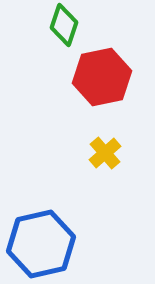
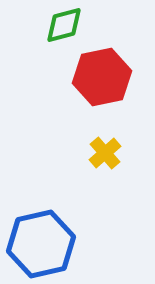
green diamond: rotated 57 degrees clockwise
